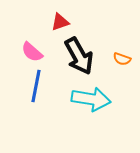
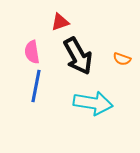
pink semicircle: rotated 40 degrees clockwise
black arrow: moved 1 px left
cyan arrow: moved 2 px right, 4 px down
